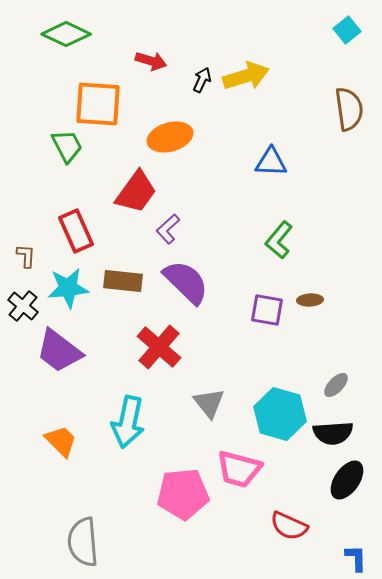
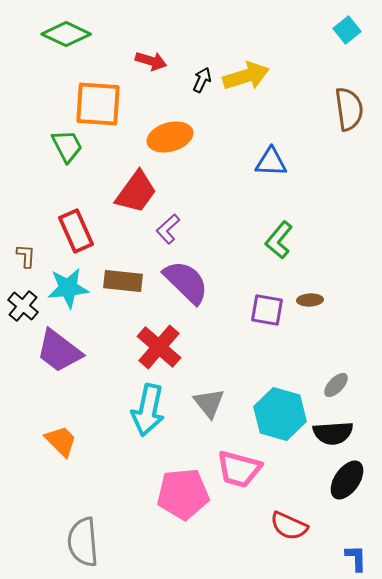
cyan arrow: moved 20 px right, 12 px up
